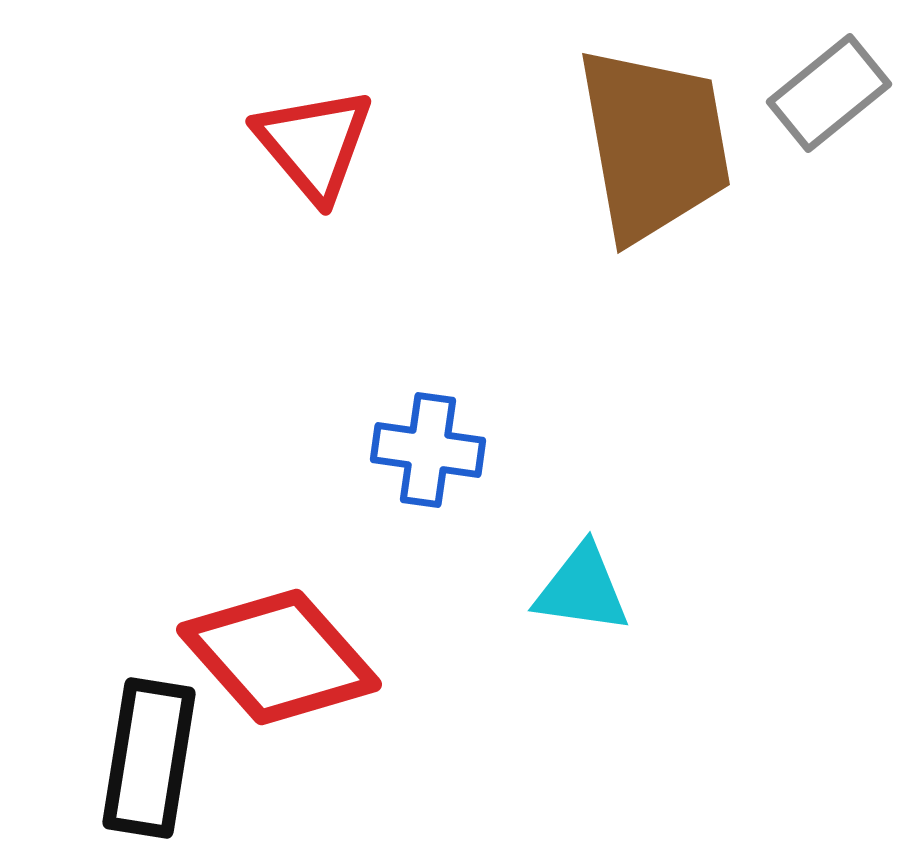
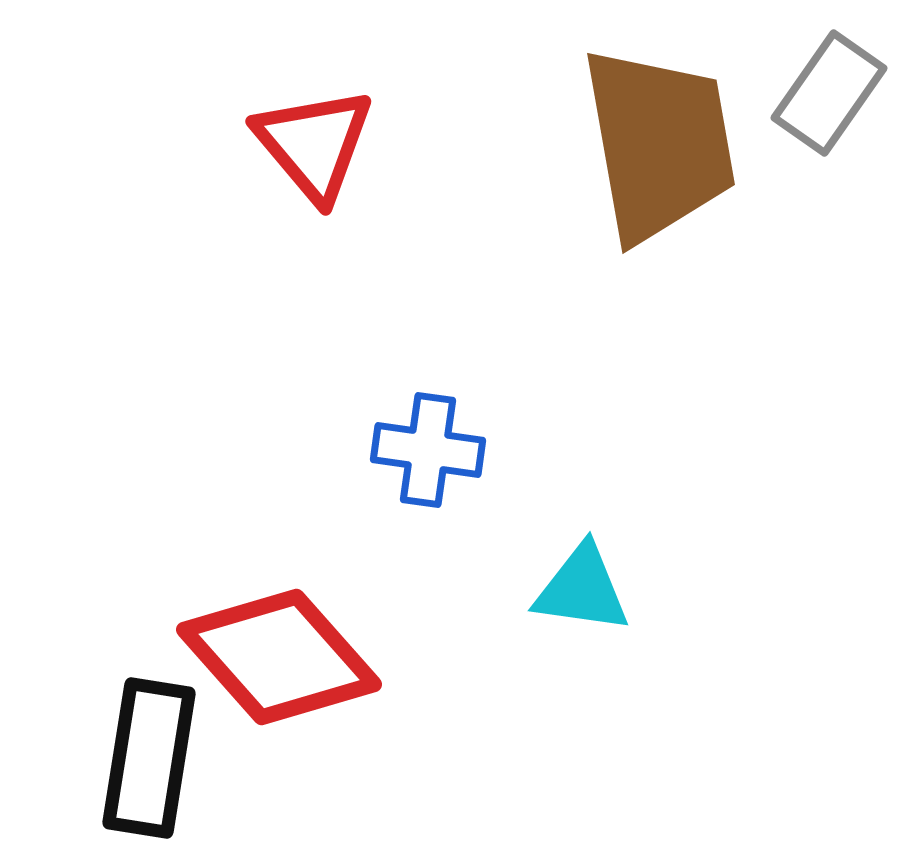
gray rectangle: rotated 16 degrees counterclockwise
brown trapezoid: moved 5 px right
